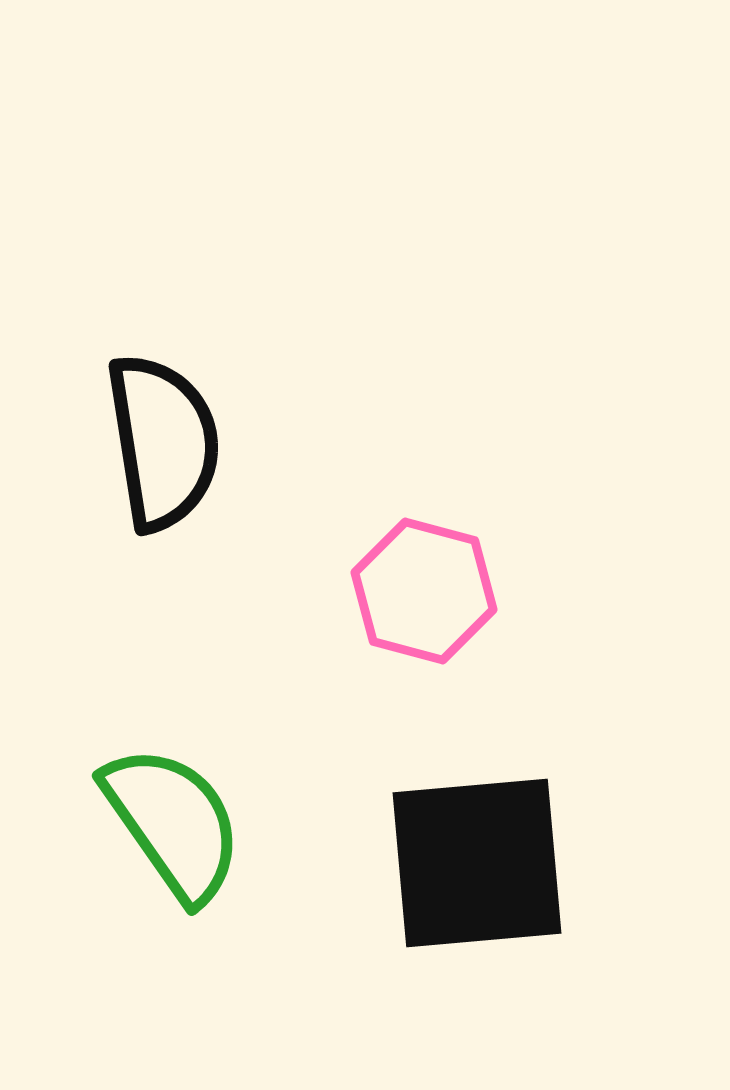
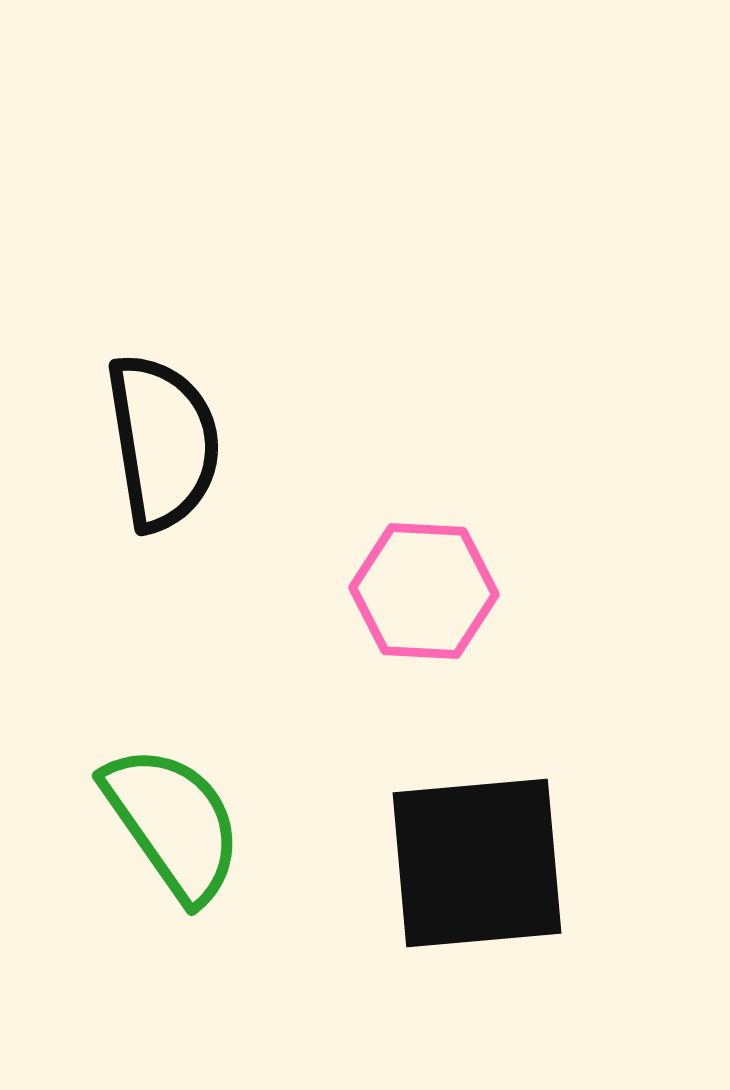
pink hexagon: rotated 12 degrees counterclockwise
